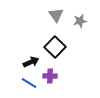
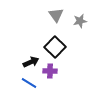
purple cross: moved 5 px up
